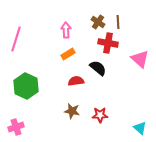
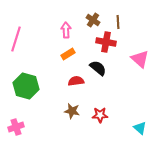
brown cross: moved 5 px left, 2 px up
red cross: moved 2 px left, 1 px up
green hexagon: rotated 10 degrees counterclockwise
